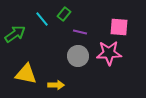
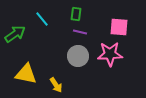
green rectangle: moved 12 px right; rotated 32 degrees counterclockwise
pink star: moved 1 px right, 1 px down
yellow arrow: rotated 56 degrees clockwise
